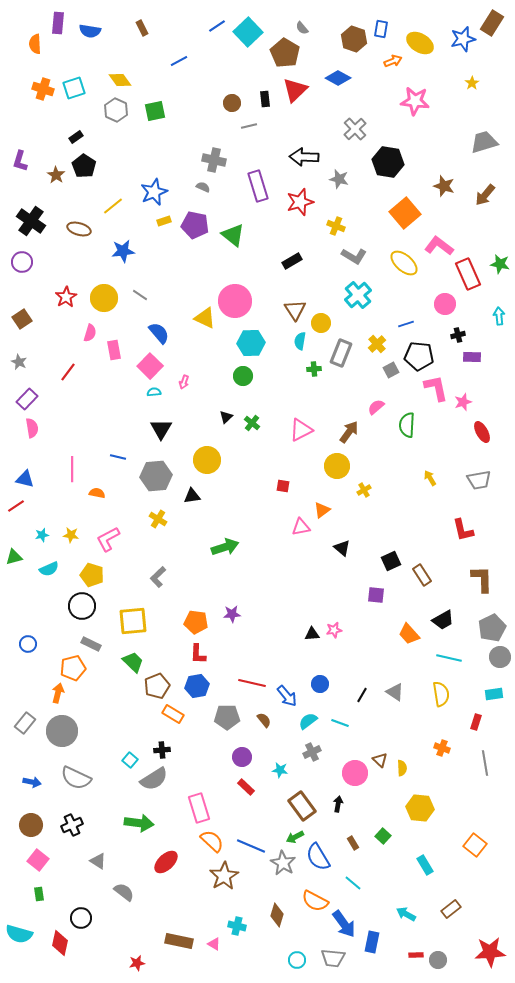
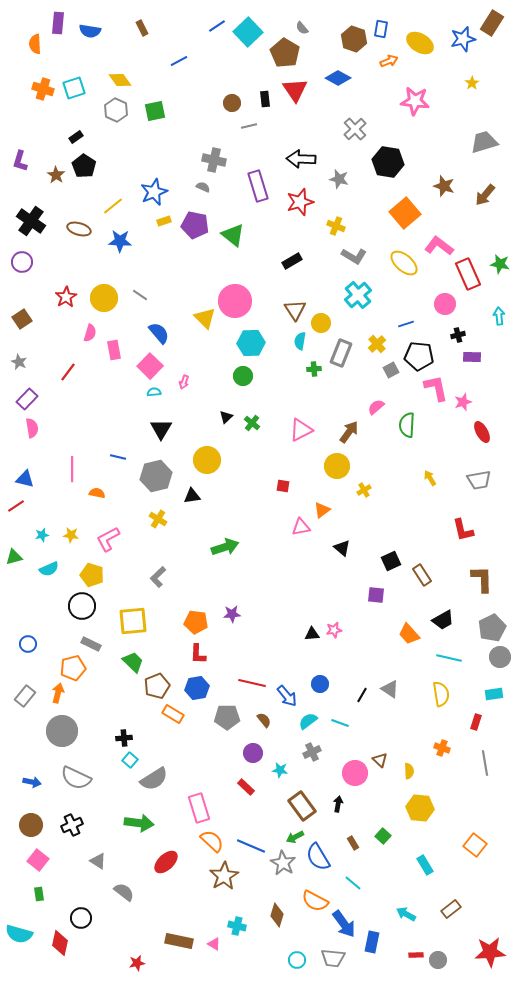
orange arrow at (393, 61): moved 4 px left
red triangle at (295, 90): rotated 20 degrees counterclockwise
black arrow at (304, 157): moved 3 px left, 2 px down
blue star at (123, 251): moved 3 px left, 10 px up; rotated 10 degrees clockwise
yellow triangle at (205, 318): rotated 20 degrees clockwise
gray hexagon at (156, 476): rotated 8 degrees counterclockwise
blue hexagon at (197, 686): moved 2 px down
gray triangle at (395, 692): moved 5 px left, 3 px up
gray rectangle at (25, 723): moved 27 px up
black cross at (162, 750): moved 38 px left, 12 px up
purple circle at (242, 757): moved 11 px right, 4 px up
yellow semicircle at (402, 768): moved 7 px right, 3 px down
